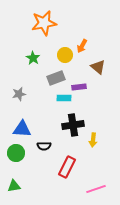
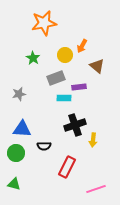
brown triangle: moved 1 px left, 1 px up
black cross: moved 2 px right; rotated 10 degrees counterclockwise
green triangle: moved 2 px up; rotated 24 degrees clockwise
